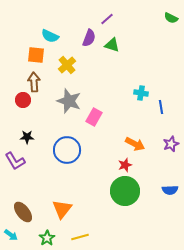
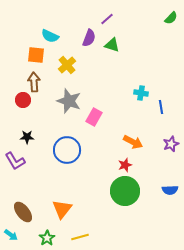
green semicircle: rotated 72 degrees counterclockwise
orange arrow: moved 2 px left, 2 px up
